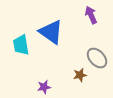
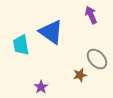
gray ellipse: moved 1 px down
purple star: moved 3 px left; rotated 24 degrees counterclockwise
